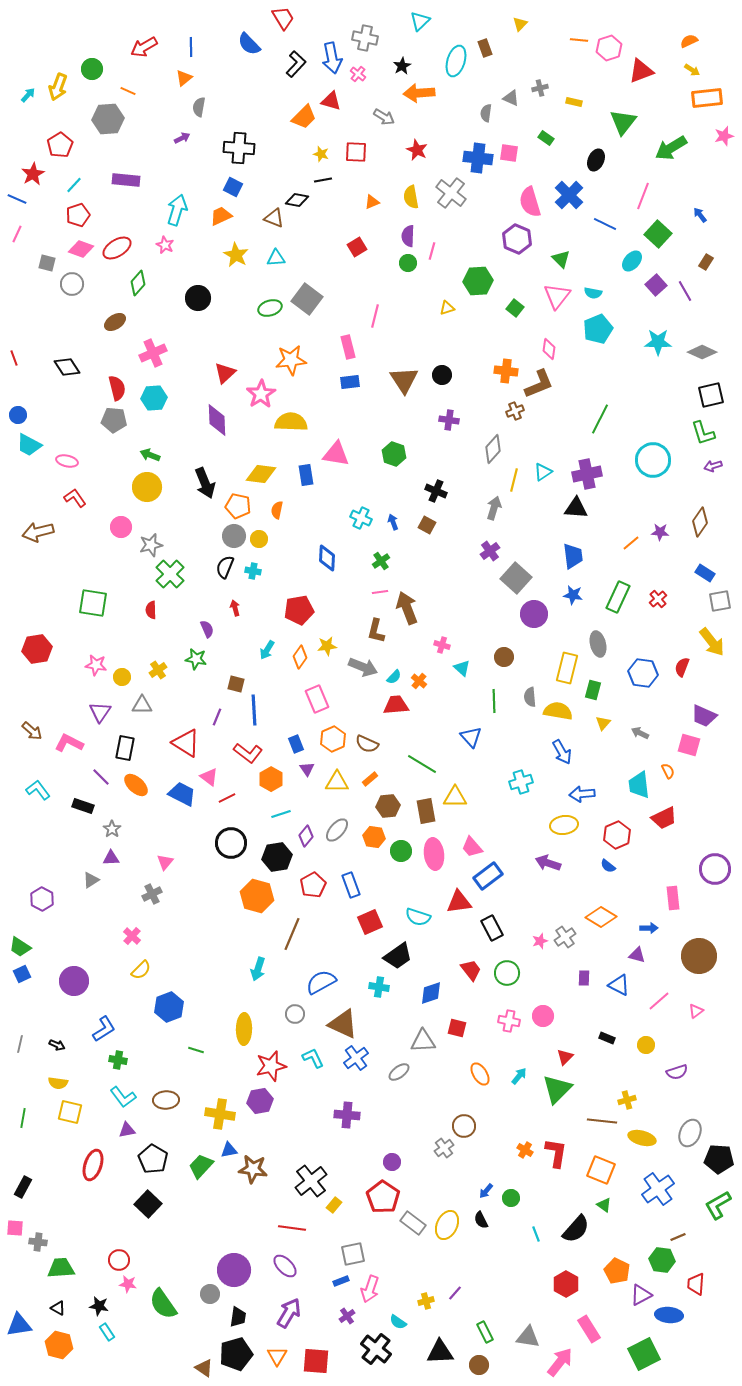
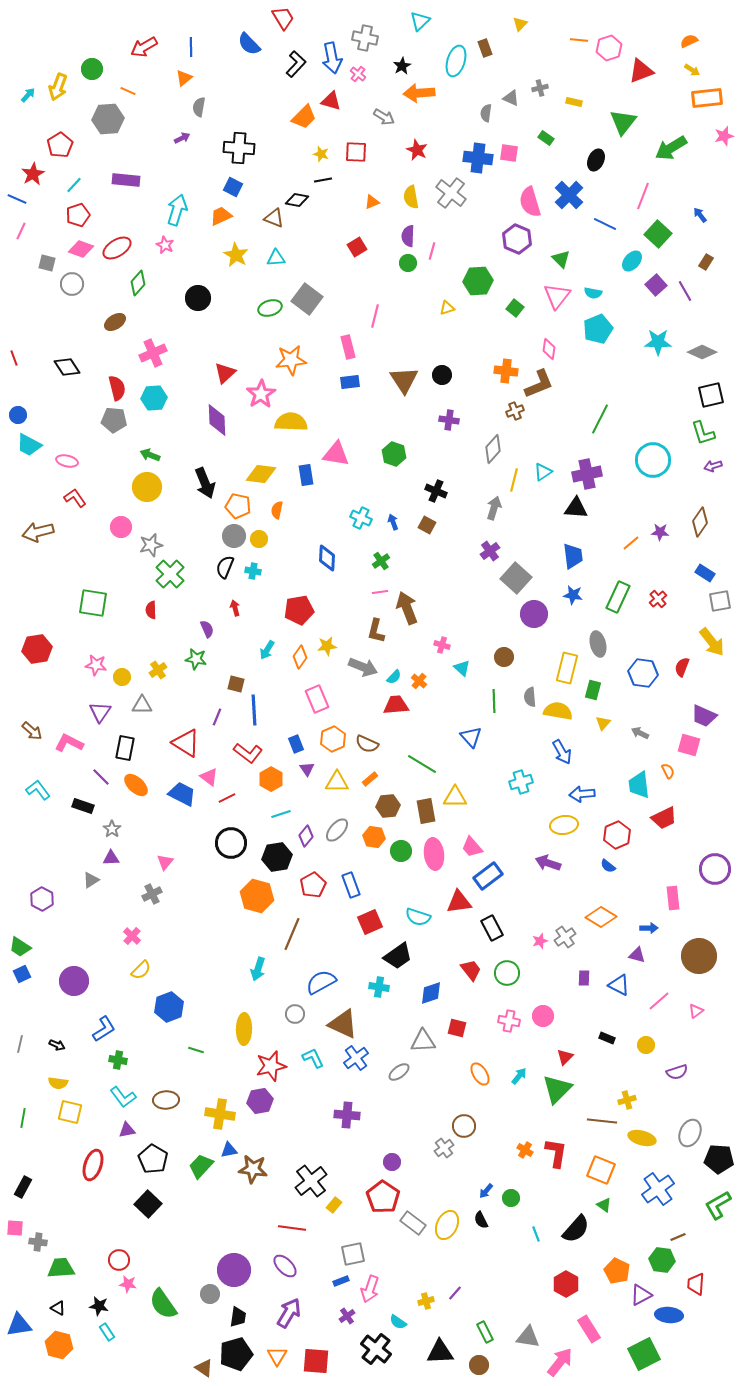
pink line at (17, 234): moved 4 px right, 3 px up
